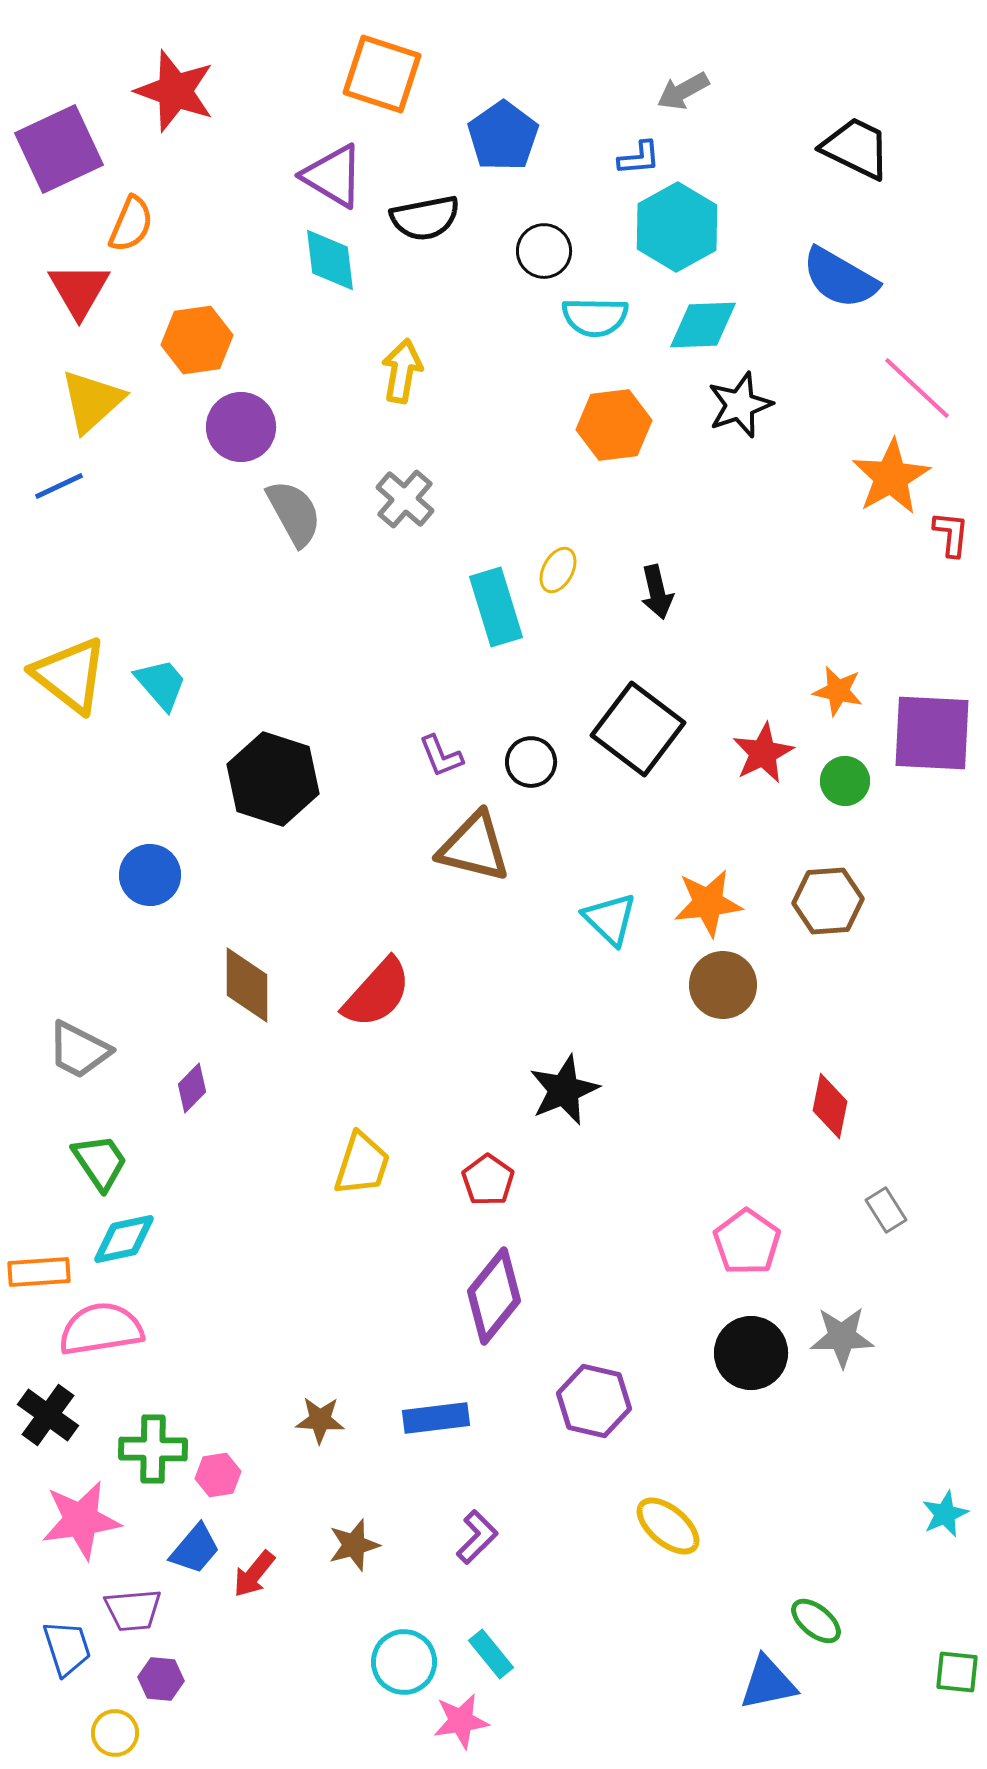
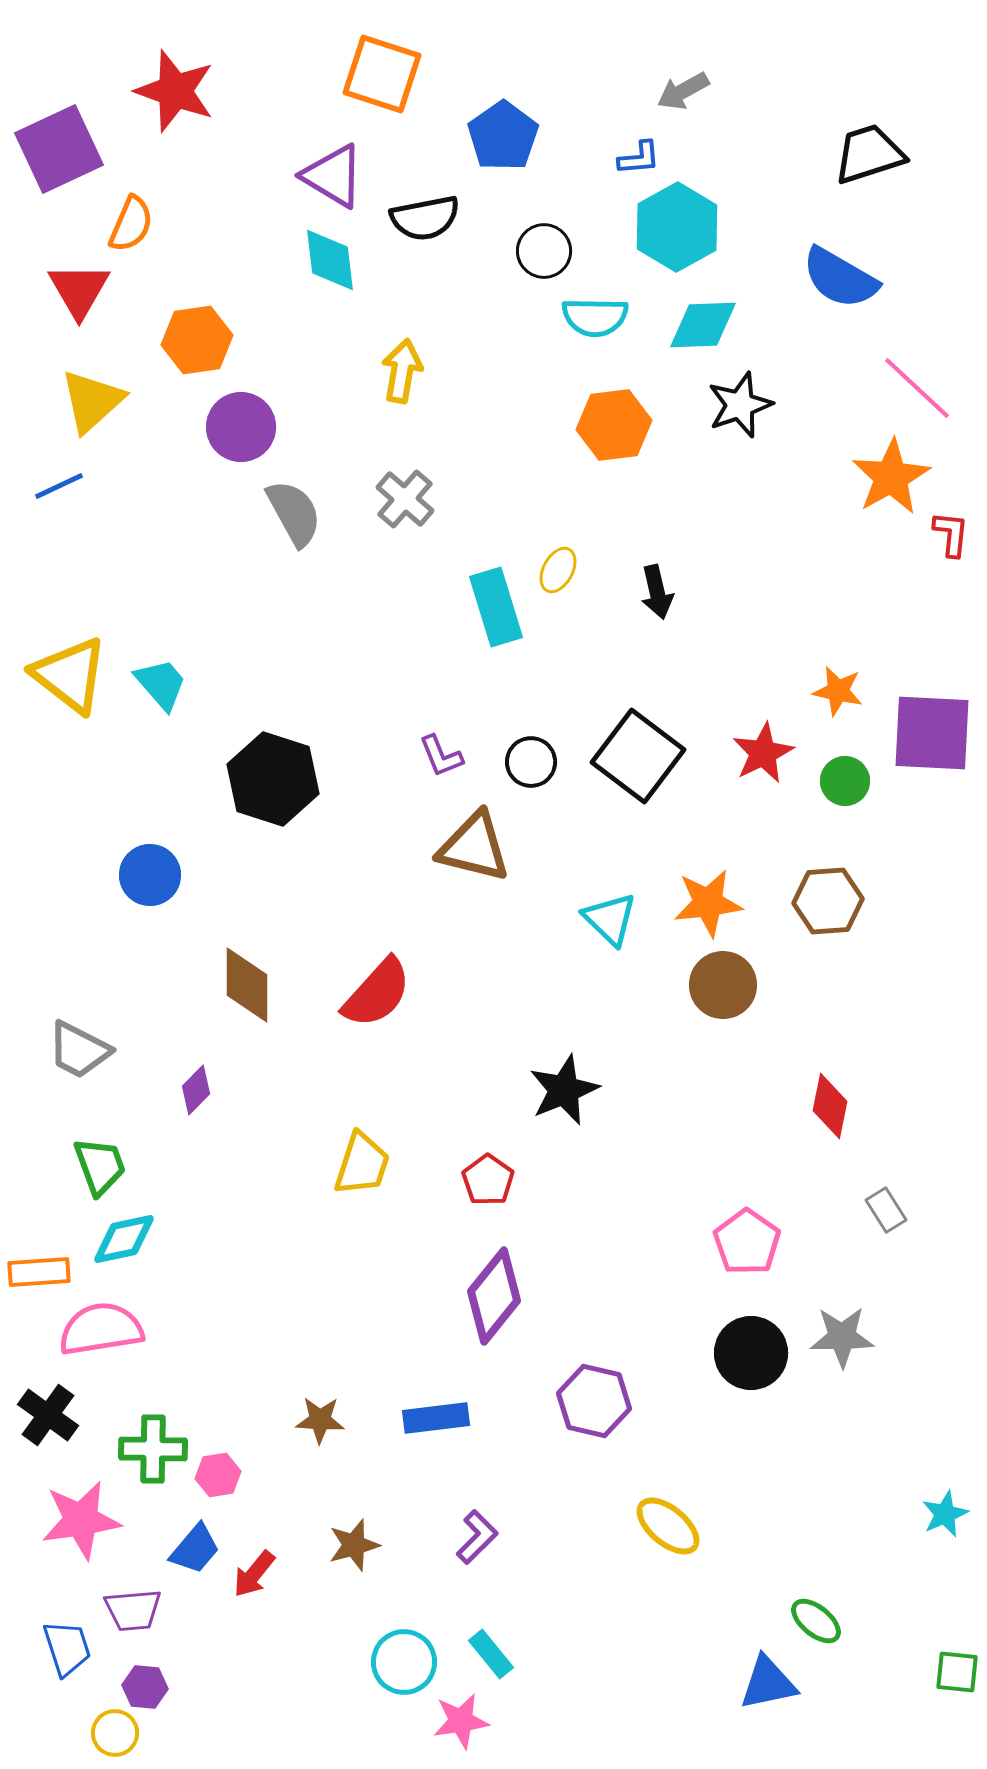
black trapezoid at (856, 148): moved 13 px right, 6 px down; rotated 44 degrees counterclockwise
black square at (638, 729): moved 27 px down
purple diamond at (192, 1088): moved 4 px right, 2 px down
green trapezoid at (100, 1162): moved 4 px down; rotated 14 degrees clockwise
purple hexagon at (161, 1679): moved 16 px left, 8 px down
